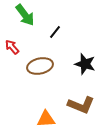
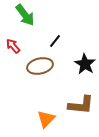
black line: moved 9 px down
red arrow: moved 1 px right, 1 px up
black star: rotated 15 degrees clockwise
brown L-shape: rotated 16 degrees counterclockwise
orange triangle: rotated 42 degrees counterclockwise
